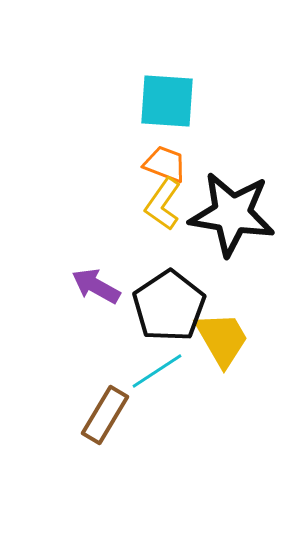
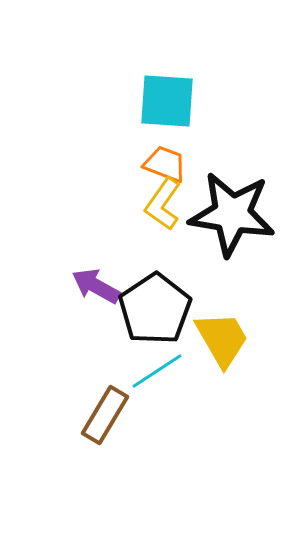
black pentagon: moved 14 px left, 3 px down
